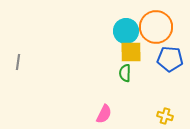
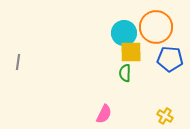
cyan circle: moved 2 px left, 2 px down
yellow cross: rotated 14 degrees clockwise
